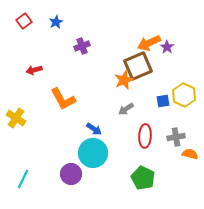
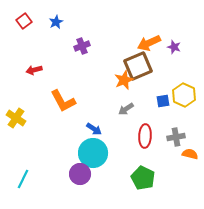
purple star: moved 7 px right; rotated 16 degrees counterclockwise
orange L-shape: moved 2 px down
purple circle: moved 9 px right
